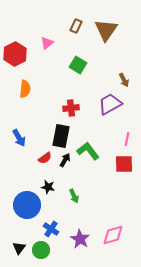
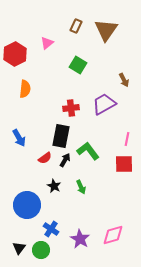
purple trapezoid: moved 6 px left
black star: moved 6 px right, 1 px up; rotated 16 degrees clockwise
green arrow: moved 7 px right, 9 px up
